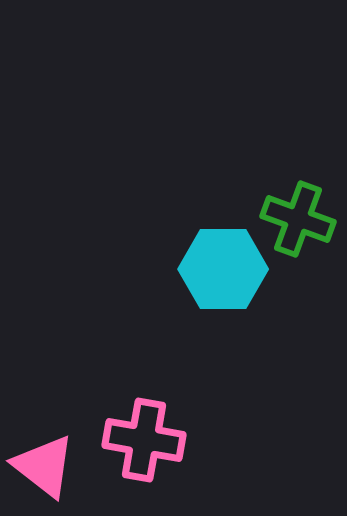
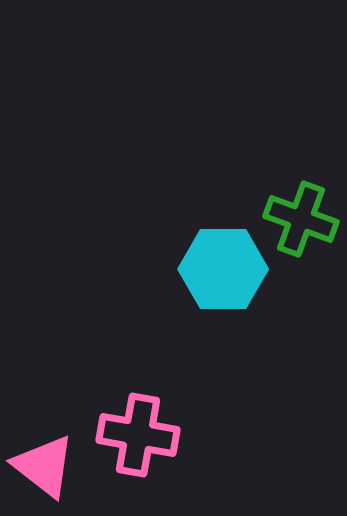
green cross: moved 3 px right
pink cross: moved 6 px left, 5 px up
